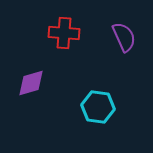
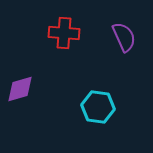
purple diamond: moved 11 px left, 6 px down
